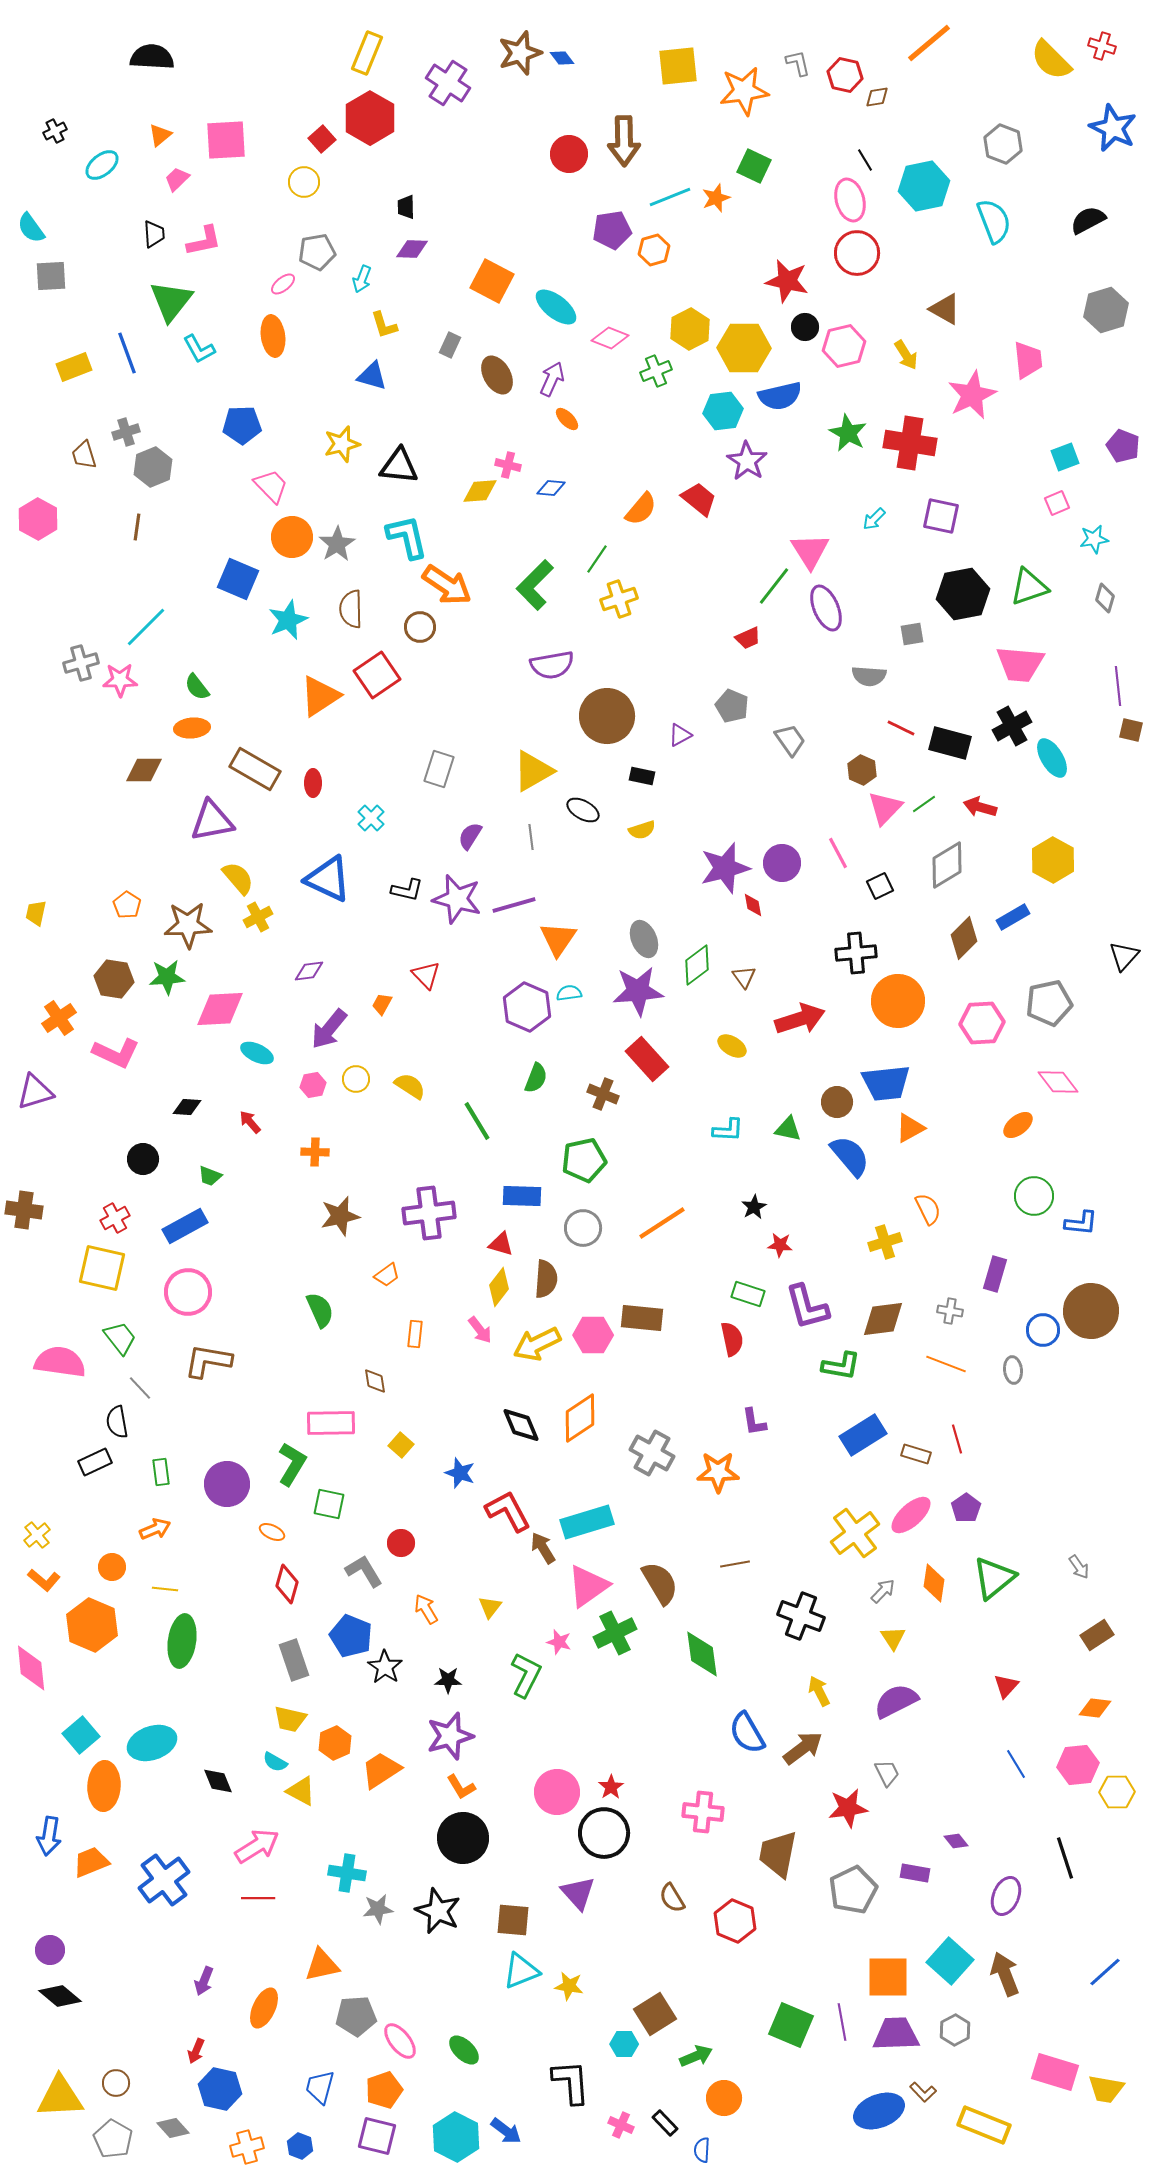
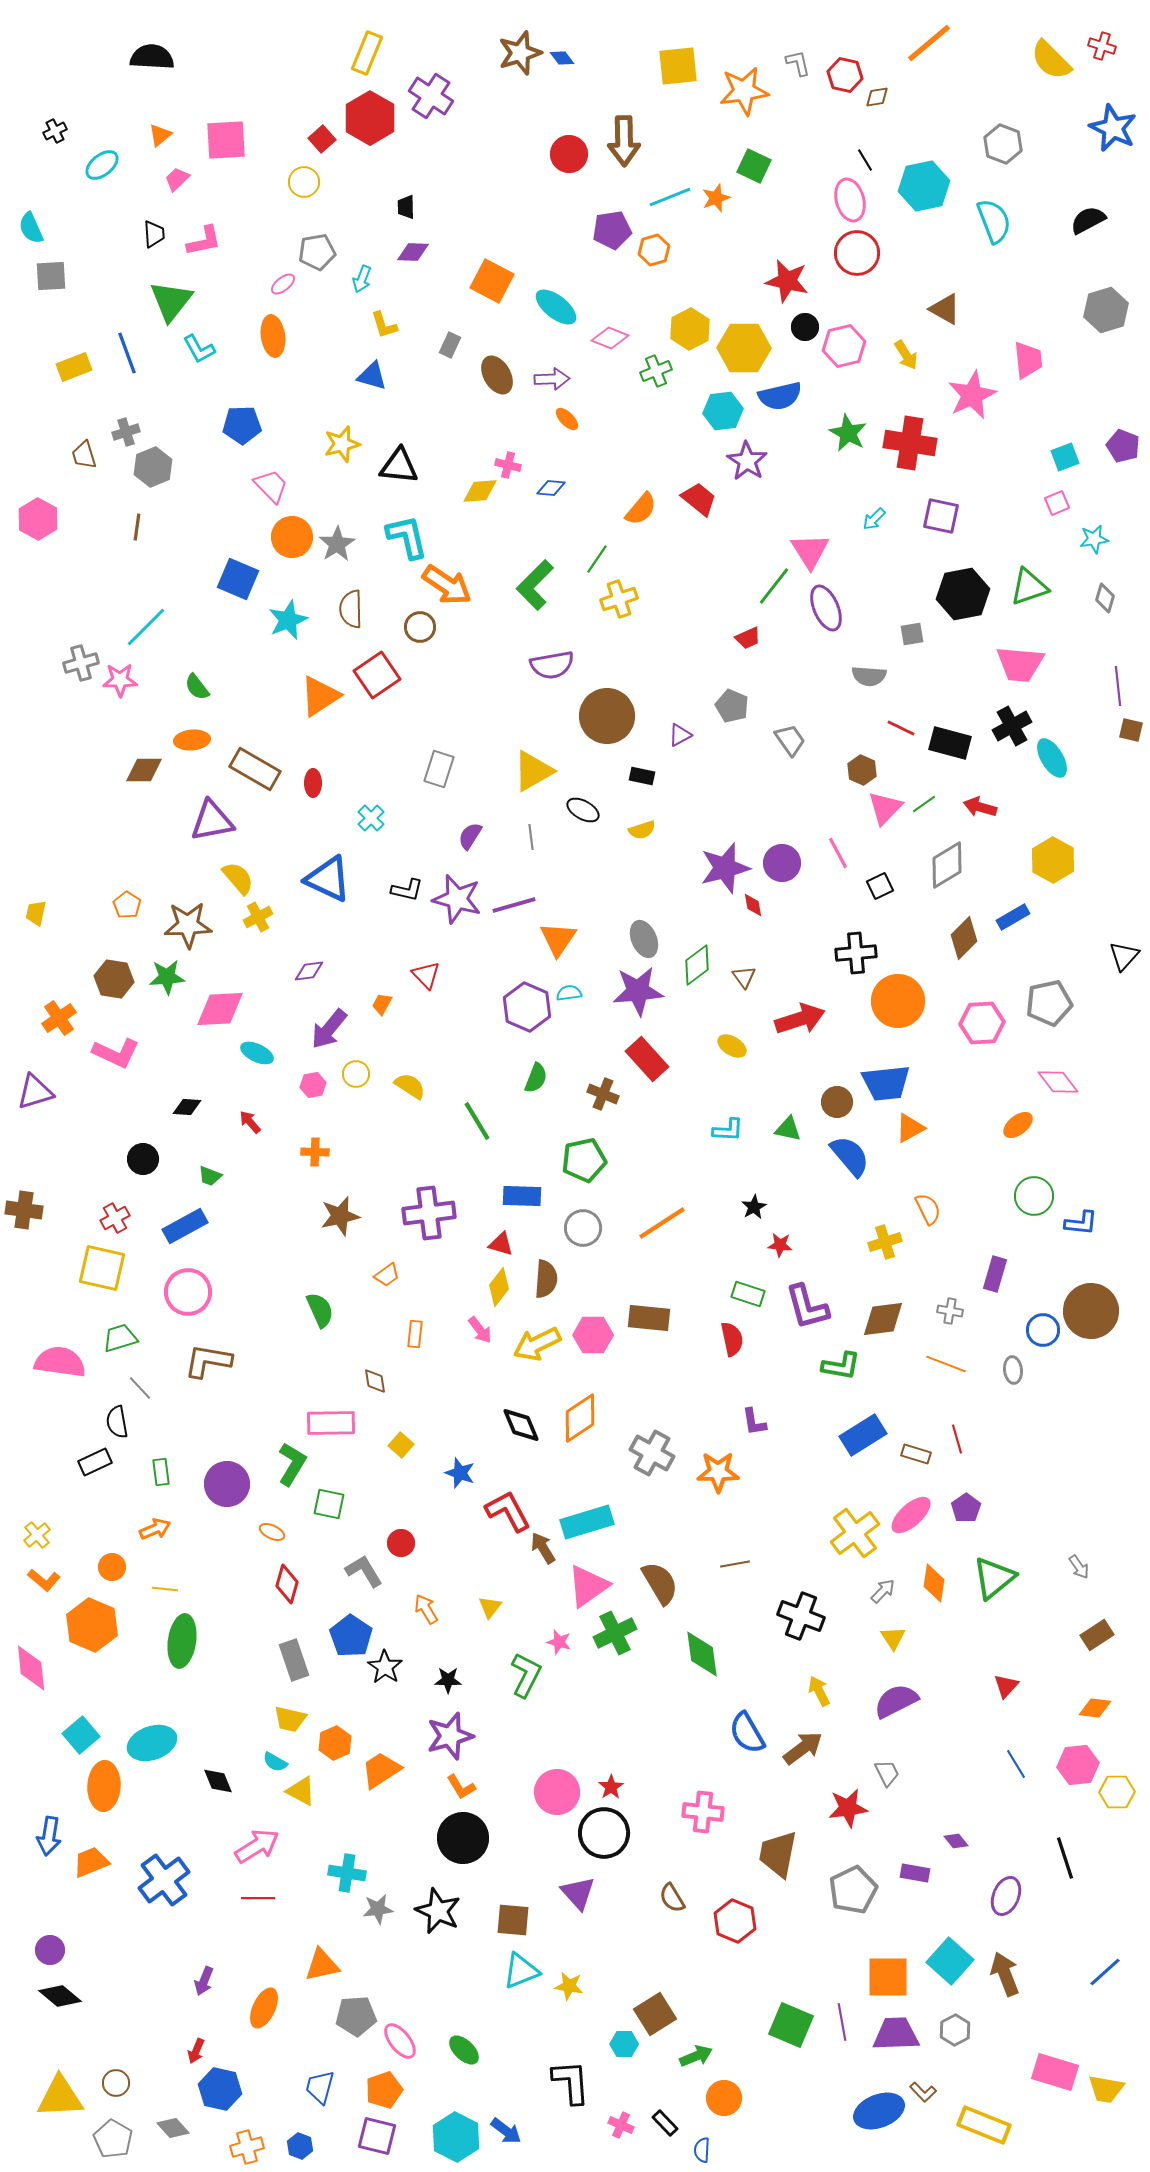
purple cross at (448, 83): moved 17 px left, 13 px down
cyan semicircle at (31, 228): rotated 12 degrees clockwise
purple diamond at (412, 249): moved 1 px right, 3 px down
purple arrow at (552, 379): rotated 64 degrees clockwise
orange ellipse at (192, 728): moved 12 px down
yellow circle at (356, 1079): moved 5 px up
brown rectangle at (642, 1318): moved 7 px right
green trapezoid at (120, 1338): rotated 69 degrees counterclockwise
blue pentagon at (351, 1636): rotated 12 degrees clockwise
